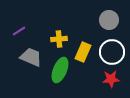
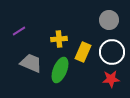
gray trapezoid: moved 6 px down
